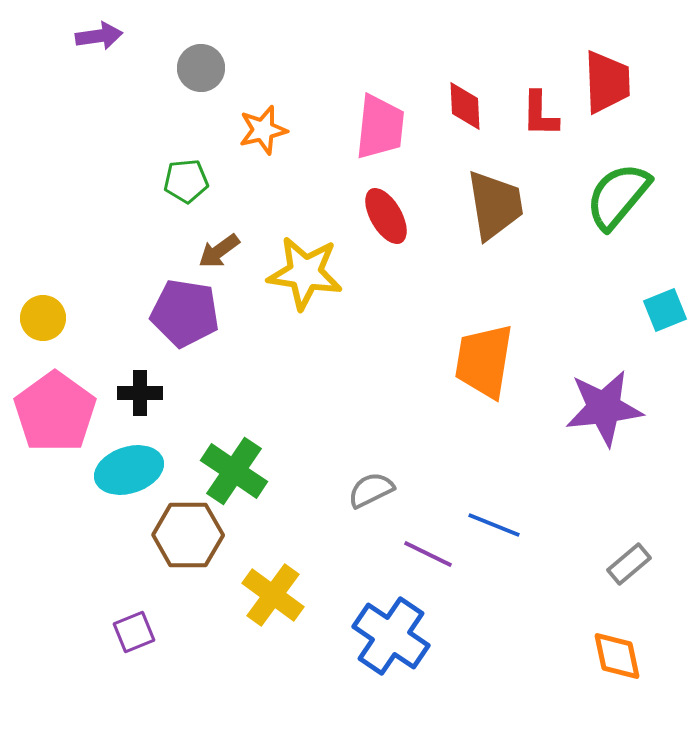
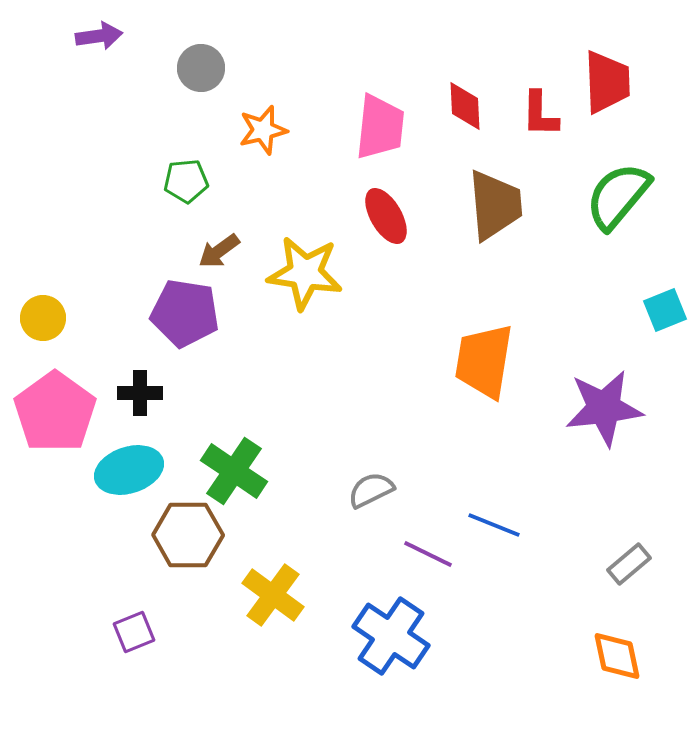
brown trapezoid: rotated 4 degrees clockwise
